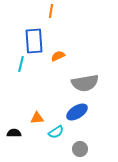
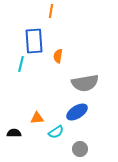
orange semicircle: rotated 56 degrees counterclockwise
